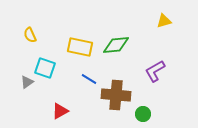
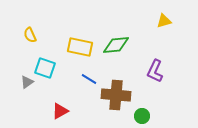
purple L-shape: rotated 35 degrees counterclockwise
green circle: moved 1 px left, 2 px down
